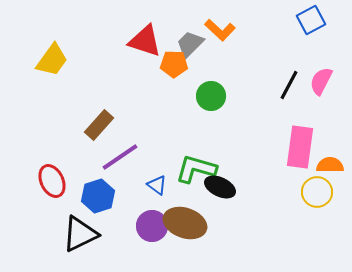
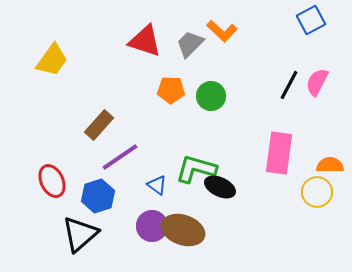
orange L-shape: moved 2 px right, 1 px down
orange pentagon: moved 3 px left, 26 px down
pink semicircle: moved 4 px left, 1 px down
pink rectangle: moved 21 px left, 6 px down
brown ellipse: moved 2 px left, 7 px down
black triangle: rotated 15 degrees counterclockwise
